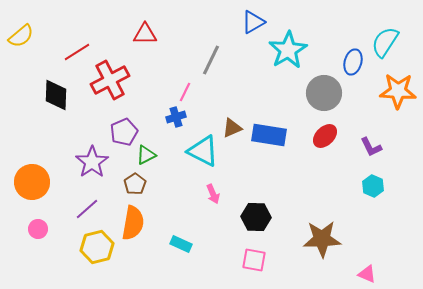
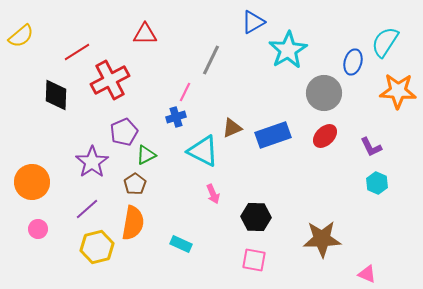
blue rectangle: moved 4 px right; rotated 28 degrees counterclockwise
cyan hexagon: moved 4 px right, 3 px up
